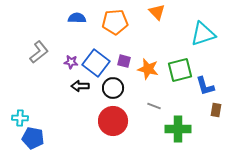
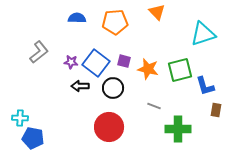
red circle: moved 4 px left, 6 px down
